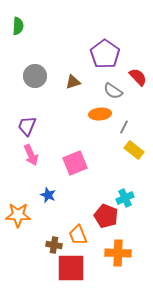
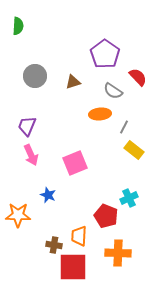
cyan cross: moved 4 px right
orange trapezoid: moved 1 px right, 1 px down; rotated 25 degrees clockwise
red square: moved 2 px right, 1 px up
